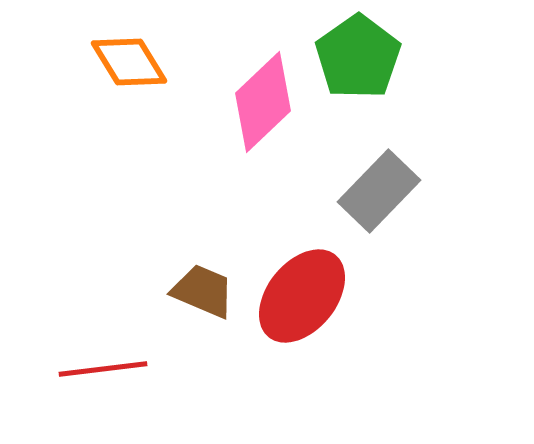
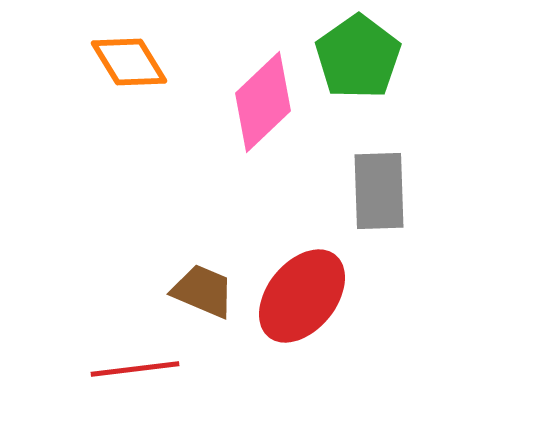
gray rectangle: rotated 46 degrees counterclockwise
red line: moved 32 px right
